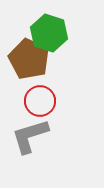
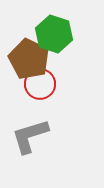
green hexagon: moved 5 px right, 1 px down
red circle: moved 17 px up
